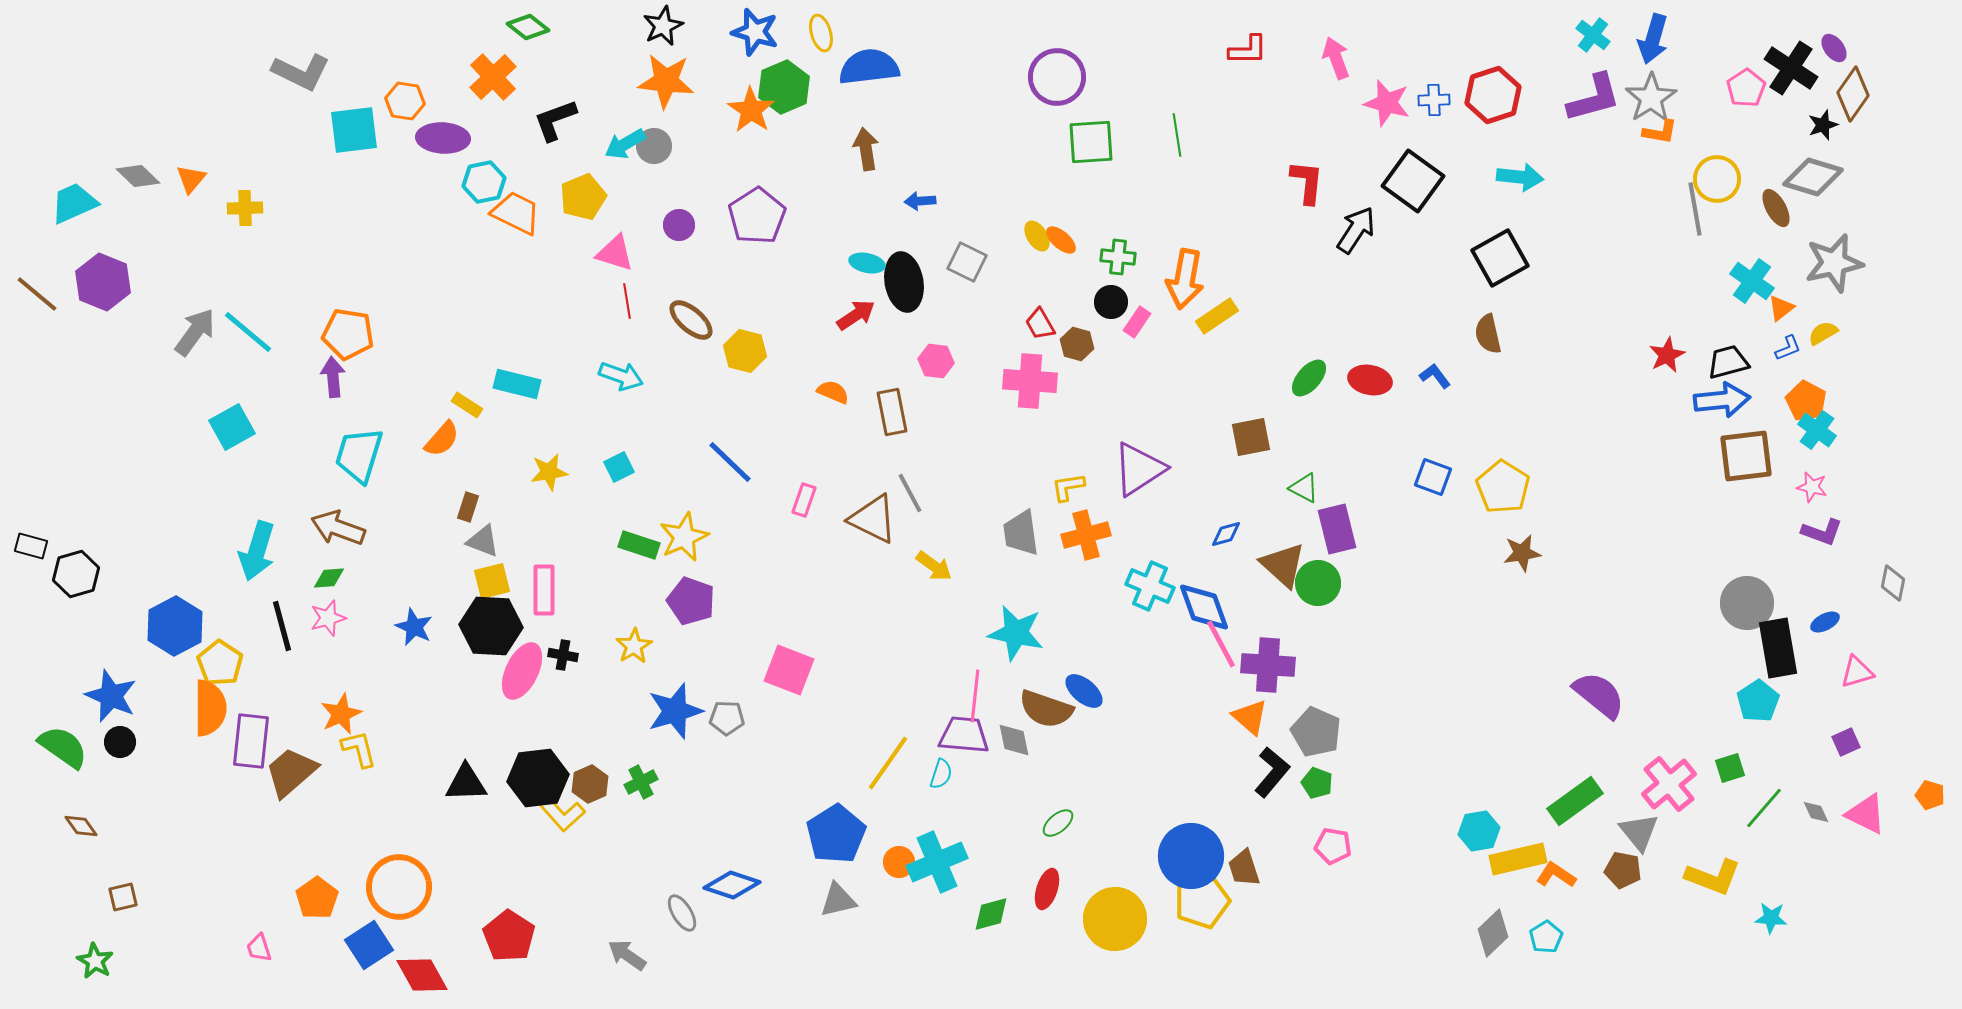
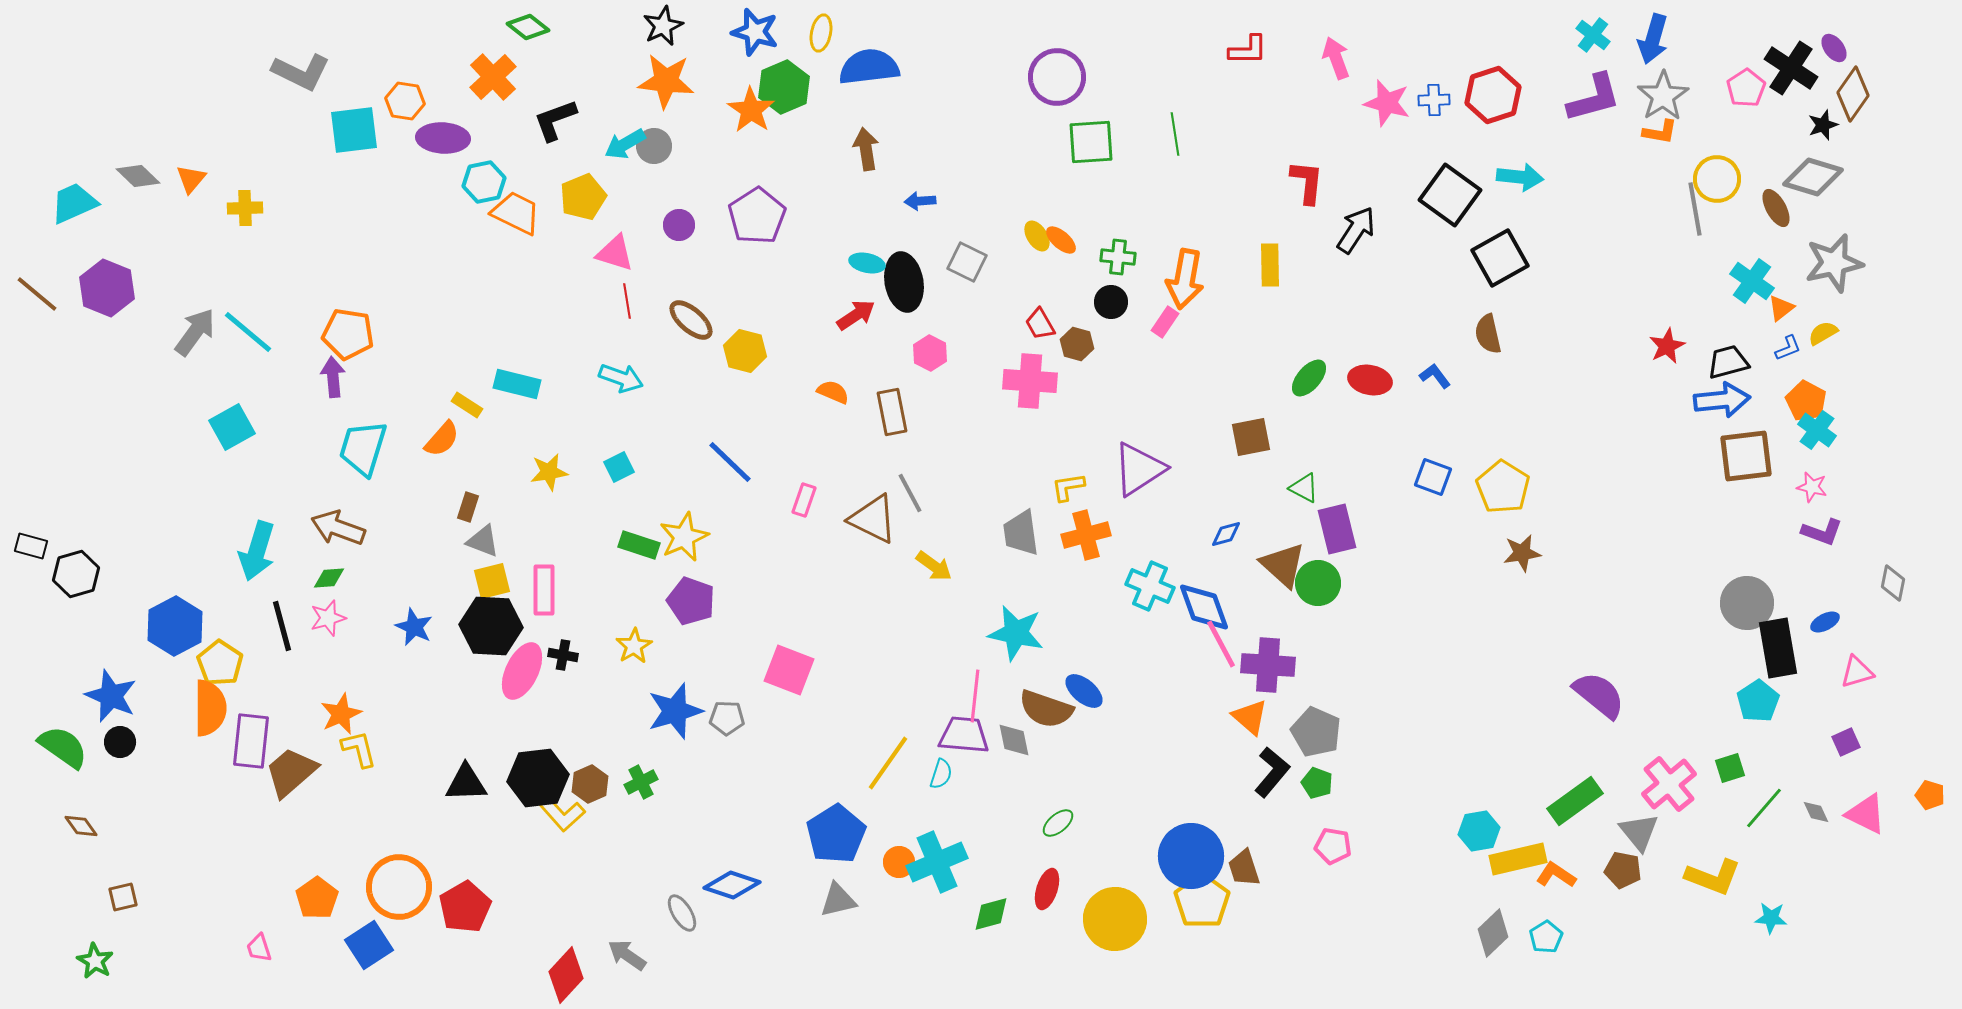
yellow ellipse at (821, 33): rotated 27 degrees clockwise
gray star at (1651, 98): moved 12 px right, 2 px up
green line at (1177, 135): moved 2 px left, 1 px up
black square at (1413, 181): moved 37 px right, 14 px down
purple hexagon at (103, 282): moved 4 px right, 6 px down
yellow rectangle at (1217, 316): moved 53 px right, 51 px up; rotated 57 degrees counterclockwise
pink rectangle at (1137, 322): moved 28 px right
red star at (1667, 355): moved 9 px up
pink hexagon at (936, 361): moved 6 px left, 8 px up; rotated 20 degrees clockwise
cyan arrow at (621, 376): moved 2 px down
cyan trapezoid at (359, 455): moved 4 px right, 7 px up
yellow pentagon at (1202, 901): rotated 18 degrees counterclockwise
red pentagon at (509, 936): moved 44 px left, 29 px up; rotated 9 degrees clockwise
red diamond at (422, 975): moved 144 px right; rotated 72 degrees clockwise
